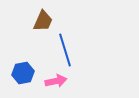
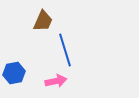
blue hexagon: moved 9 px left
